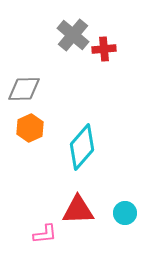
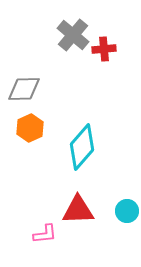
cyan circle: moved 2 px right, 2 px up
